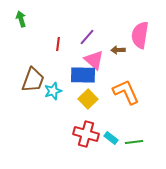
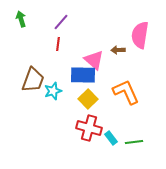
purple line: moved 26 px left, 15 px up
red cross: moved 3 px right, 6 px up
cyan rectangle: rotated 16 degrees clockwise
